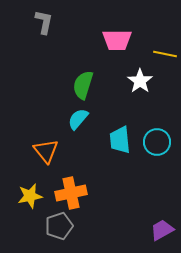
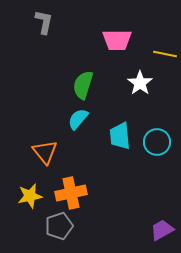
white star: moved 2 px down
cyan trapezoid: moved 4 px up
orange triangle: moved 1 px left, 1 px down
